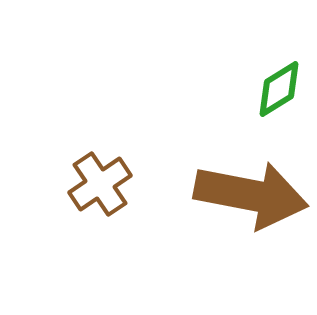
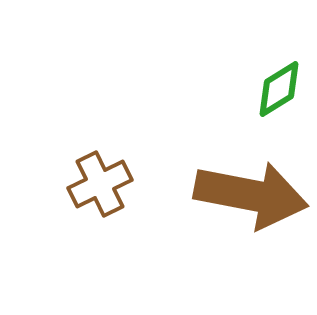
brown cross: rotated 8 degrees clockwise
